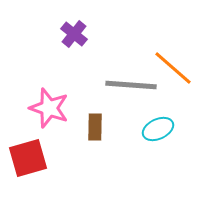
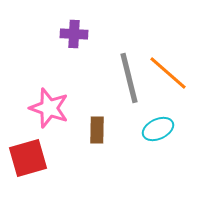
purple cross: rotated 36 degrees counterclockwise
orange line: moved 5 px left, 5 px down
gray line: moved 2 px left, 7 px up; rotated 72 degrees clockwise
brown rectangle: moved 2 px right, 3 px down
